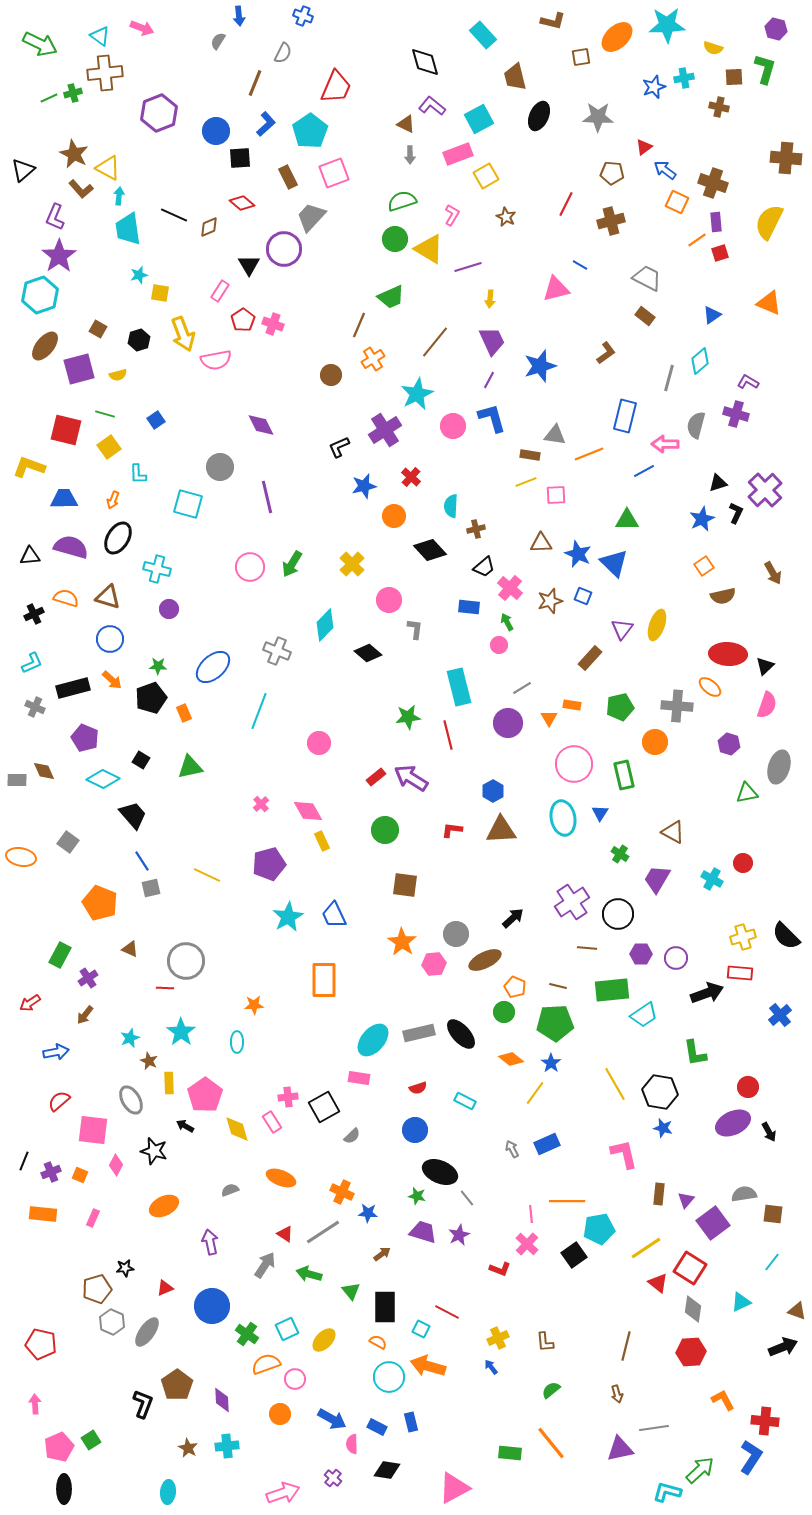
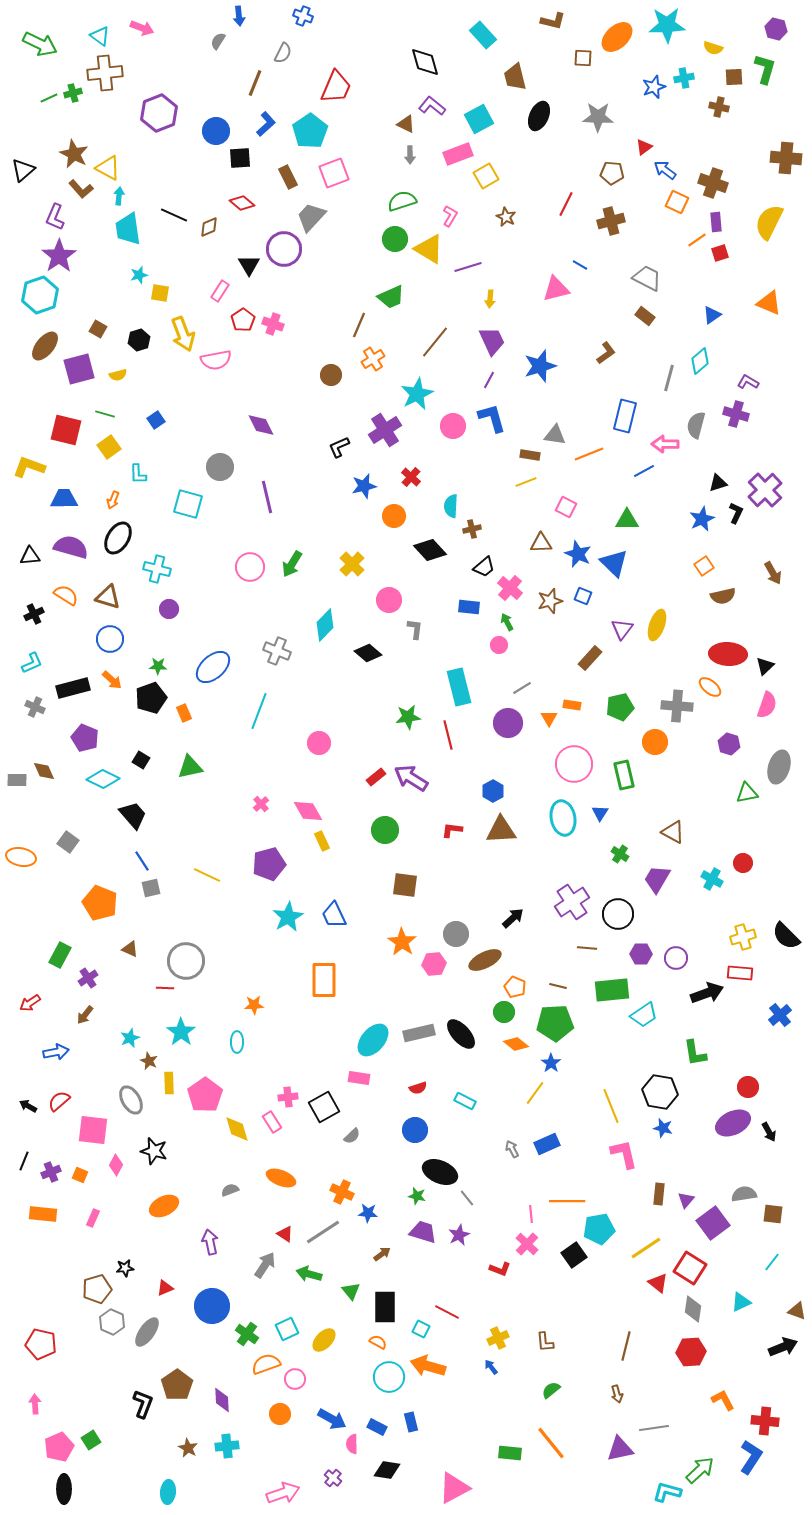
brown square at (581, 57): moved 2 px right, 1 px down; rotated 12 degrees clockwise
pink L-shape at (452, 215): moved 2 px left, 1 px down
pink square at (556, 495): moved 10 px right, 12 px down; rotated 30 degrees clockwise
brown cross at (476, 529): moved 4 px left
orange semicircle at (66, 598): moved 3 px up; rotated 15 degrees clockwise
orange diamond at (511, 1059): moved 5 px right, 15 px up
yellow line at (615, 1084): moved 4 px left, 22 px down; rotated 8 degrees clockwise
black arrow at (185, 1126): moved 157 px left, 20 px up
